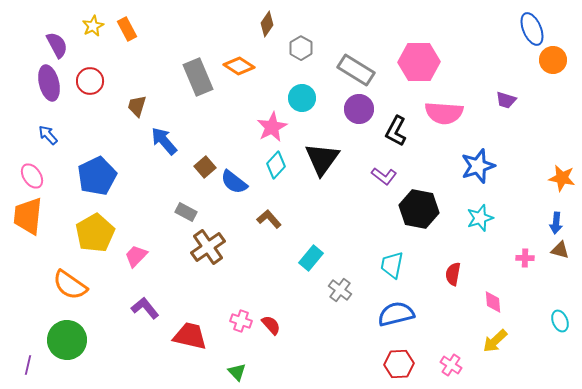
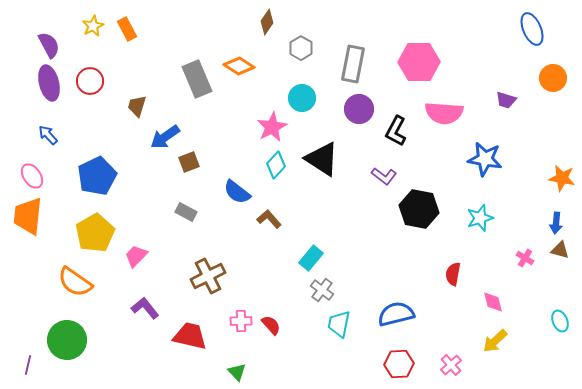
brown diamond at (267, 24): moved 2 px up
purple semicircle at (57, 45): moved 8 px left
orange circle at (553, 60): moved 18 px down
gray rectangle at (356, 70): moved 3 px left, 6 px up; rotated 69 degrees clockwise
gray rectangle at (198, 77): moved 1 px left, 2 px down
blue arrow at (164, 141): moved 1 px right, 4 px up; rotated 84 degrees counterclockwise
black triangle at (322, 159): rotated 33 degrees counterclockwise
blue star at (478, 166): moved 7 px right, 7 px up; rotated 28 degrees clockwise
brown square at (205, 167): moved 16 px left, 5 px up; rotated 20 degrees clockwise
blue semicircle at (234, 182): moved 3 px right, 10 px down
brown cross at (208, 247): moved 29 px down; rotated 8 degrees clockwise
pink cross at (525, 258): rotated 30 degrees clockwise
cyan trapezoid at (392, 265): moved 53 px left, 59 px down
orange semicircle at (70, 285): moved 5 px right, 3 px up
gray cross at (340, 290): moved 18 px left
pink diamond at (493, 302): rotated 10 degrees counterclockwise
pink cross at (241, 321): rotated 20 degrees counterclockwise
pink cross at (451, 365): rotated 15 degrees clockwise
